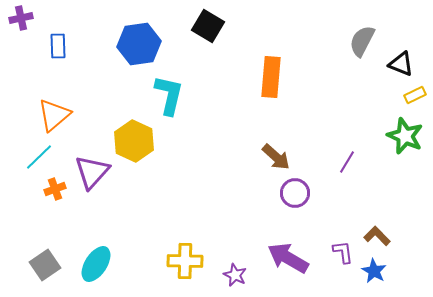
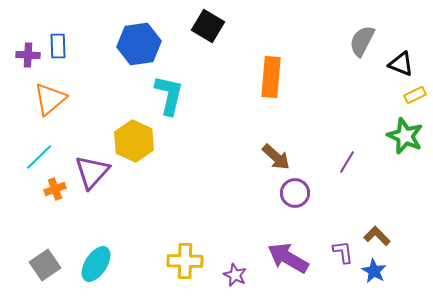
purple cross: moved 7 px right, 37 px down; rotated 15 degrees clockwise
orange triangle: moved 4 px left, 16 px up
